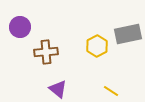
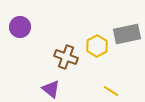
gray rectangle: moved 1 px left
brown cross: moved 20 px right, 5 px down; rotated 25 degrees clockwise
purple triangle: moved 7 px left
